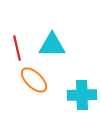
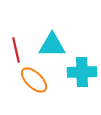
red line: moved 1 px left, 2 px down
cyan cross: moved 23 px up
